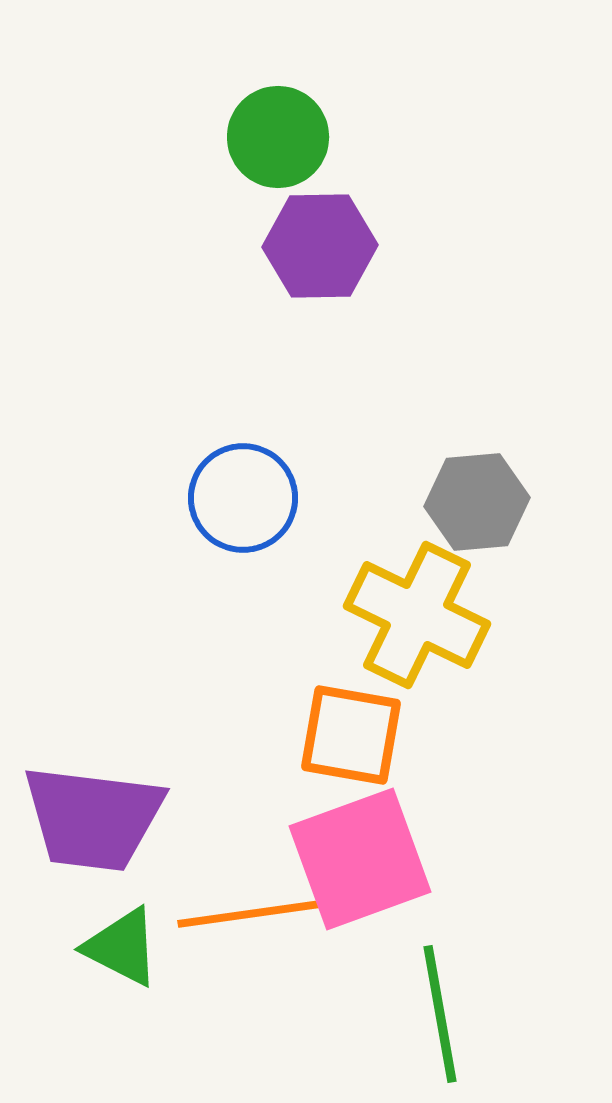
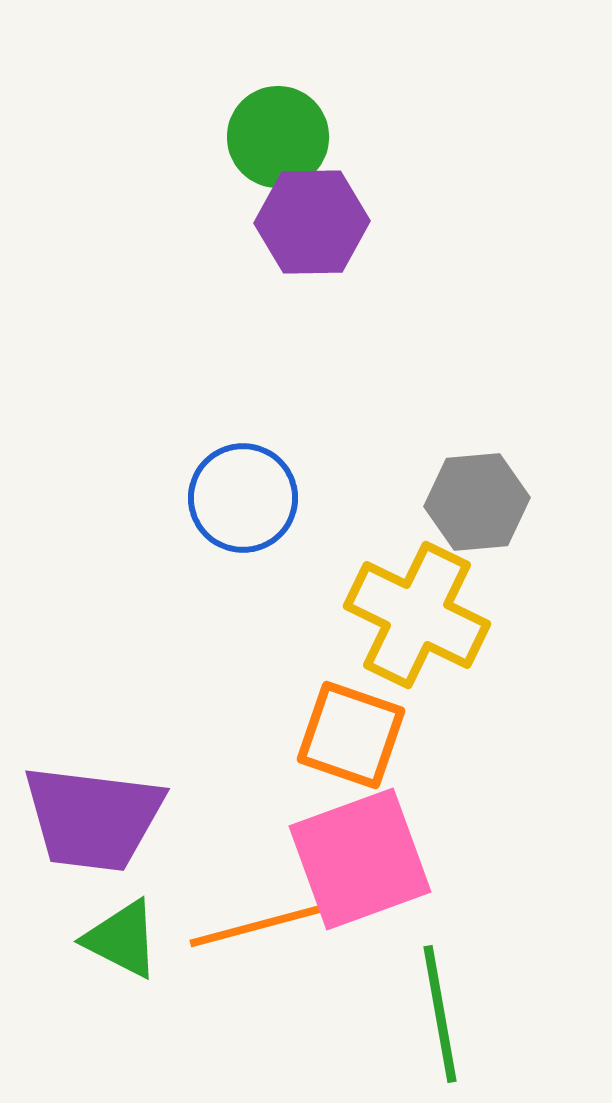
purple hexagon: moved 8 px left, 24 px up
orange square: rotated 9 degrees clockwise
orange line: moved 11 px right, 11 px down; rotated 7 degrees counterclockwise
green triangle: moved 8 px up
